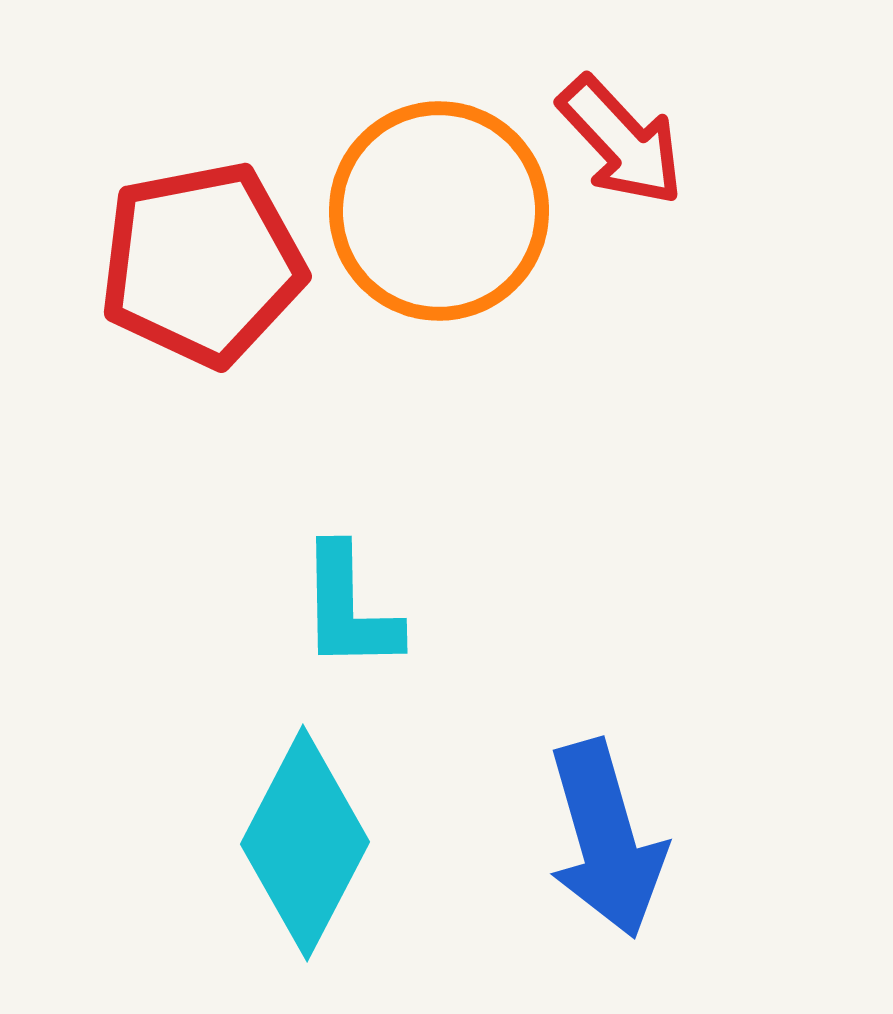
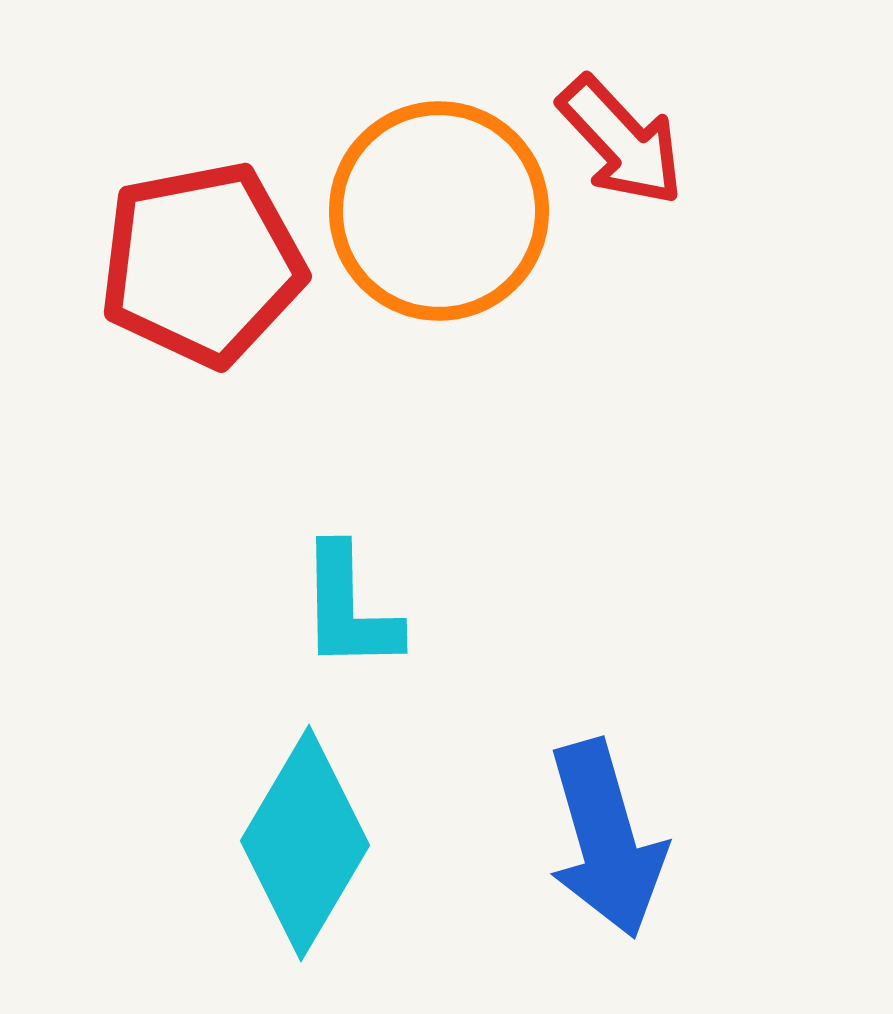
cyan diamond: rotated 3 degrees clockwise
